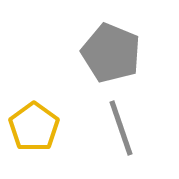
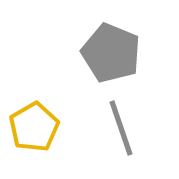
yellow pentagon: rotated 6 degrees clockwise
